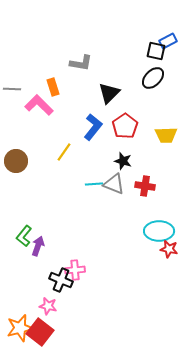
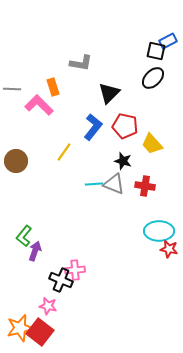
red pentagon: rotated 25 degrees counterclockwise
yellow trapezoid: moved 14 px left, 9 px down; rotated 50 degrees clockwise
purple arrow: moved 3 px left, 5 px down
